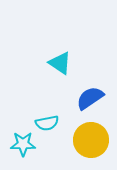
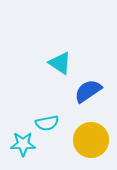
blue semicircle: moved 2 px left, 7 px up
